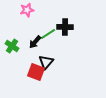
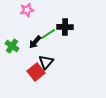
red square: rotated 30 degrees clockwise
